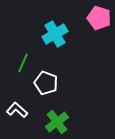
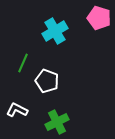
cyan cross: moved 3 px up
white pentagon: moved 1 px right, 2 px up
white L-shape: rotated 15 degrees counterclockwise
green cross: rotated 10 degrees clockwise
